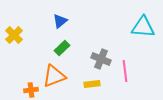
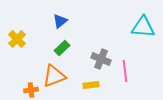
yellow cross: moved 3 px right, 4 px down
yellow rectangle: moved 1 px left, 1 px down
